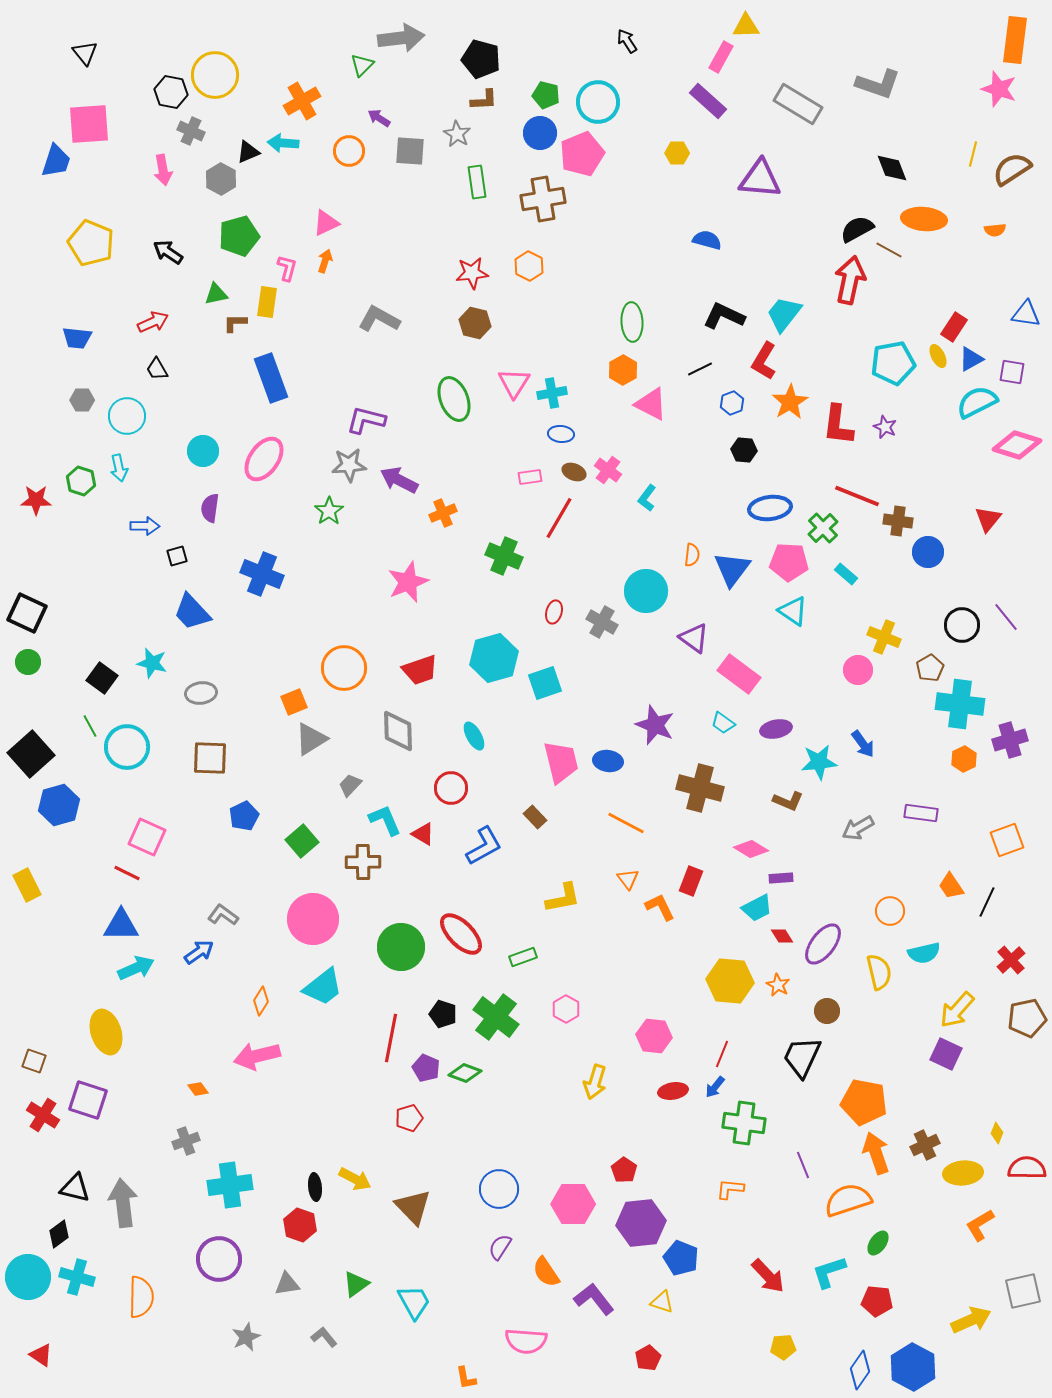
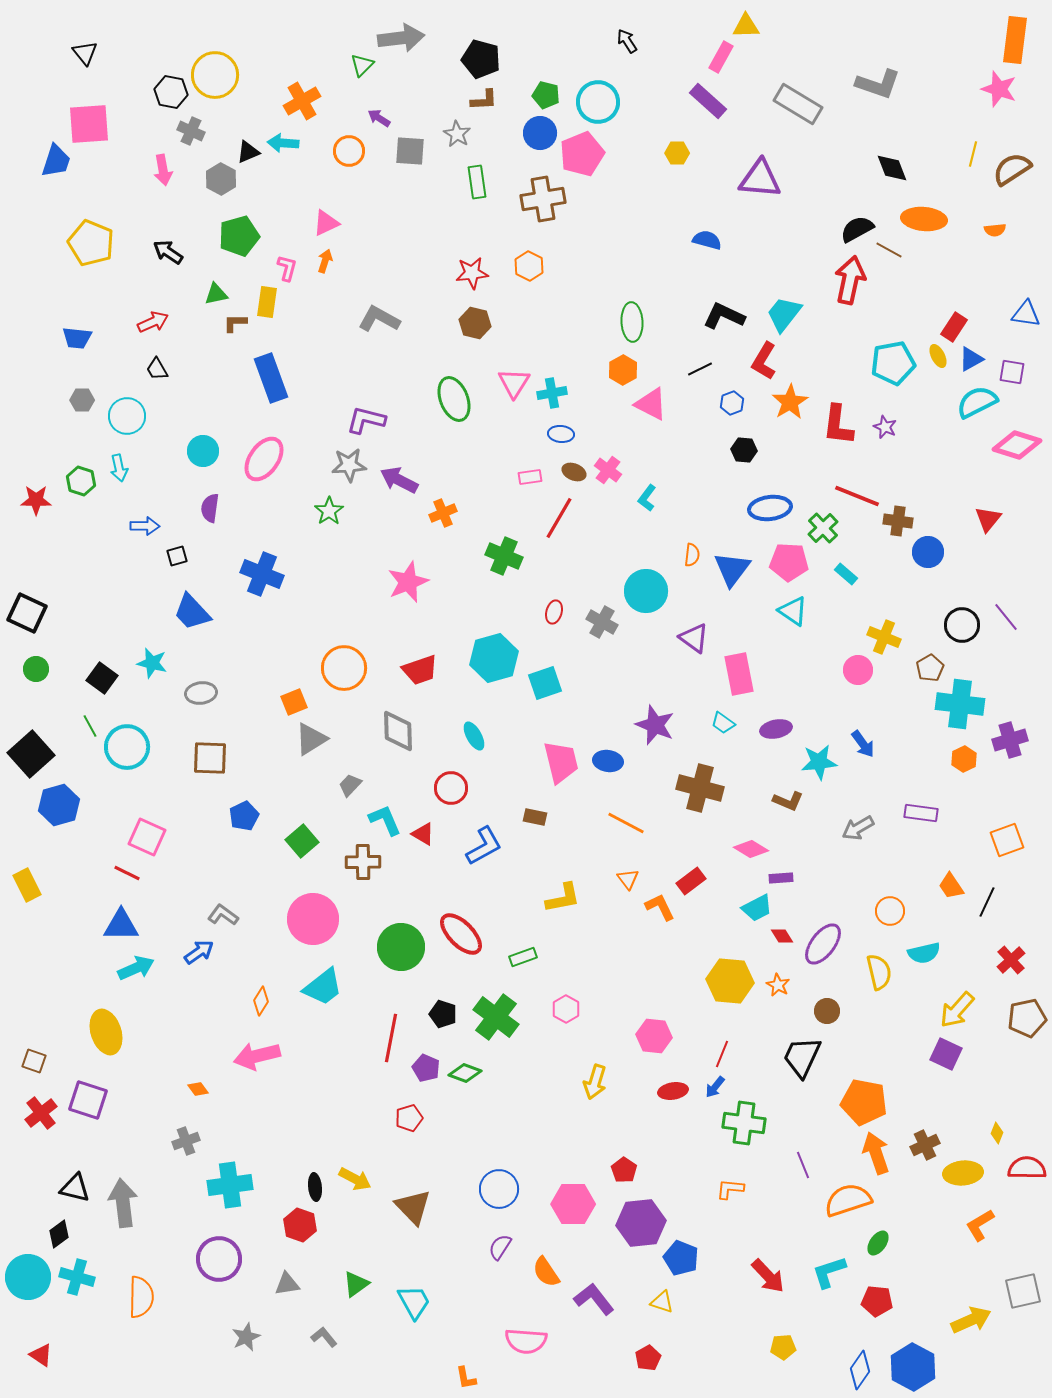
green circle at (28, 662): moved 8 px right, 7 px down
pink rectangle at (739, 674): rotated 42 degrees clockwise
brown rectangle at (535, 817): rotated 35 degrees counterclockwise
red rectangle at (691, 881): rotated 32 degrees clockwise
red cross at (43, 1115): moved 2 px left, 2 px up; rotated 20 degrees clockwise
